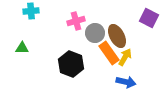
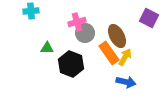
pink cross: moved 1 px right, 1 px down
gray circle: moved 10 px left
green triangle: moved 25 px right
